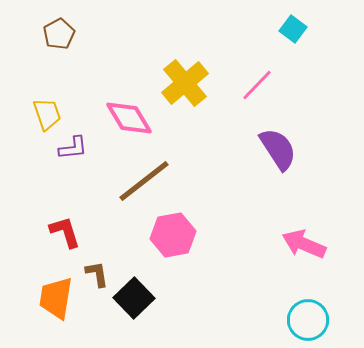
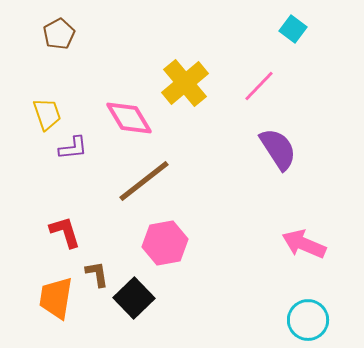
pink line: moved 2 px right, 1 px down
pink hexagon: moved 8 px left, 8 px down
